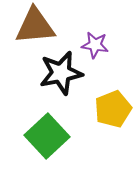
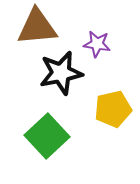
brown triangle: moved 2 px right, 1 px down
purple star: moved 2 px right, 1 px up
yellow pentagon: rotated 9 degrees clockwise
